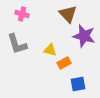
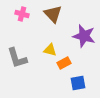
brown triangle: moved 15 px left
gray L-shape: moved 14 px down
blue square: moved 1 px up
